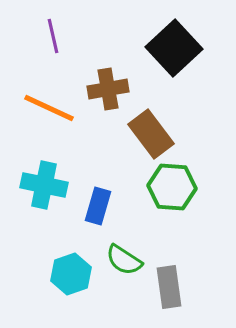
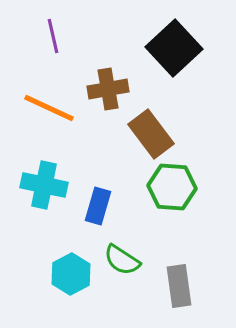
green semicircle: moved 2 px left
cyan hexagon: rotated 9 degrees counterclockwise
gray rectangle: moved 10 px right, 1 px up
